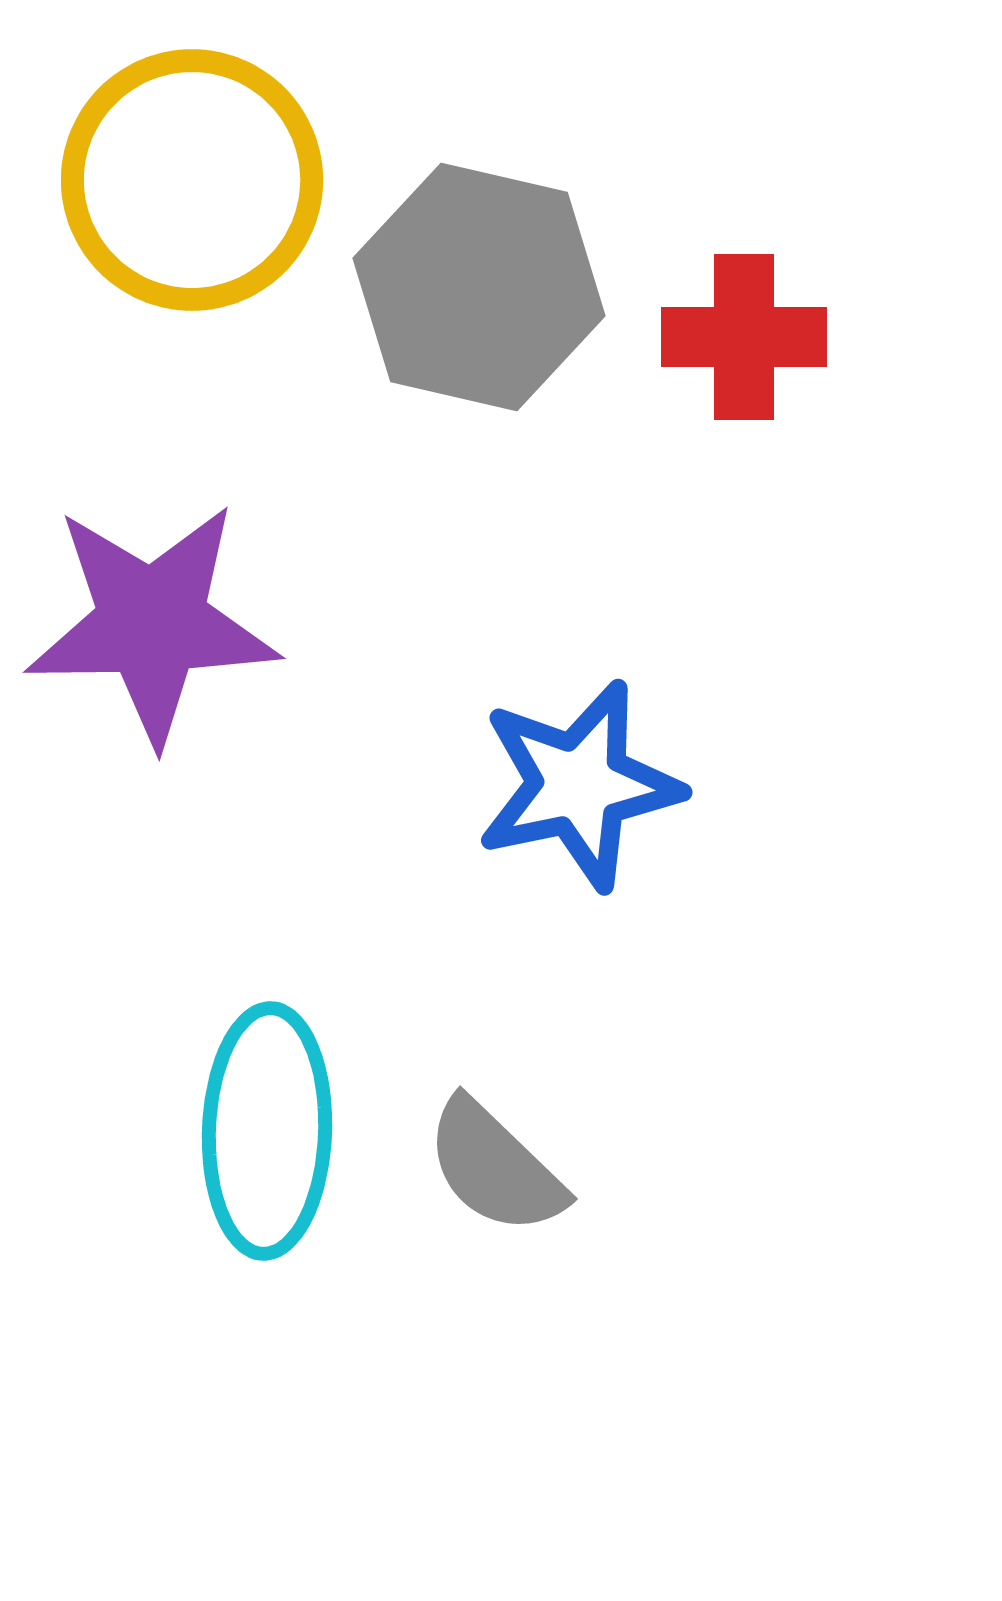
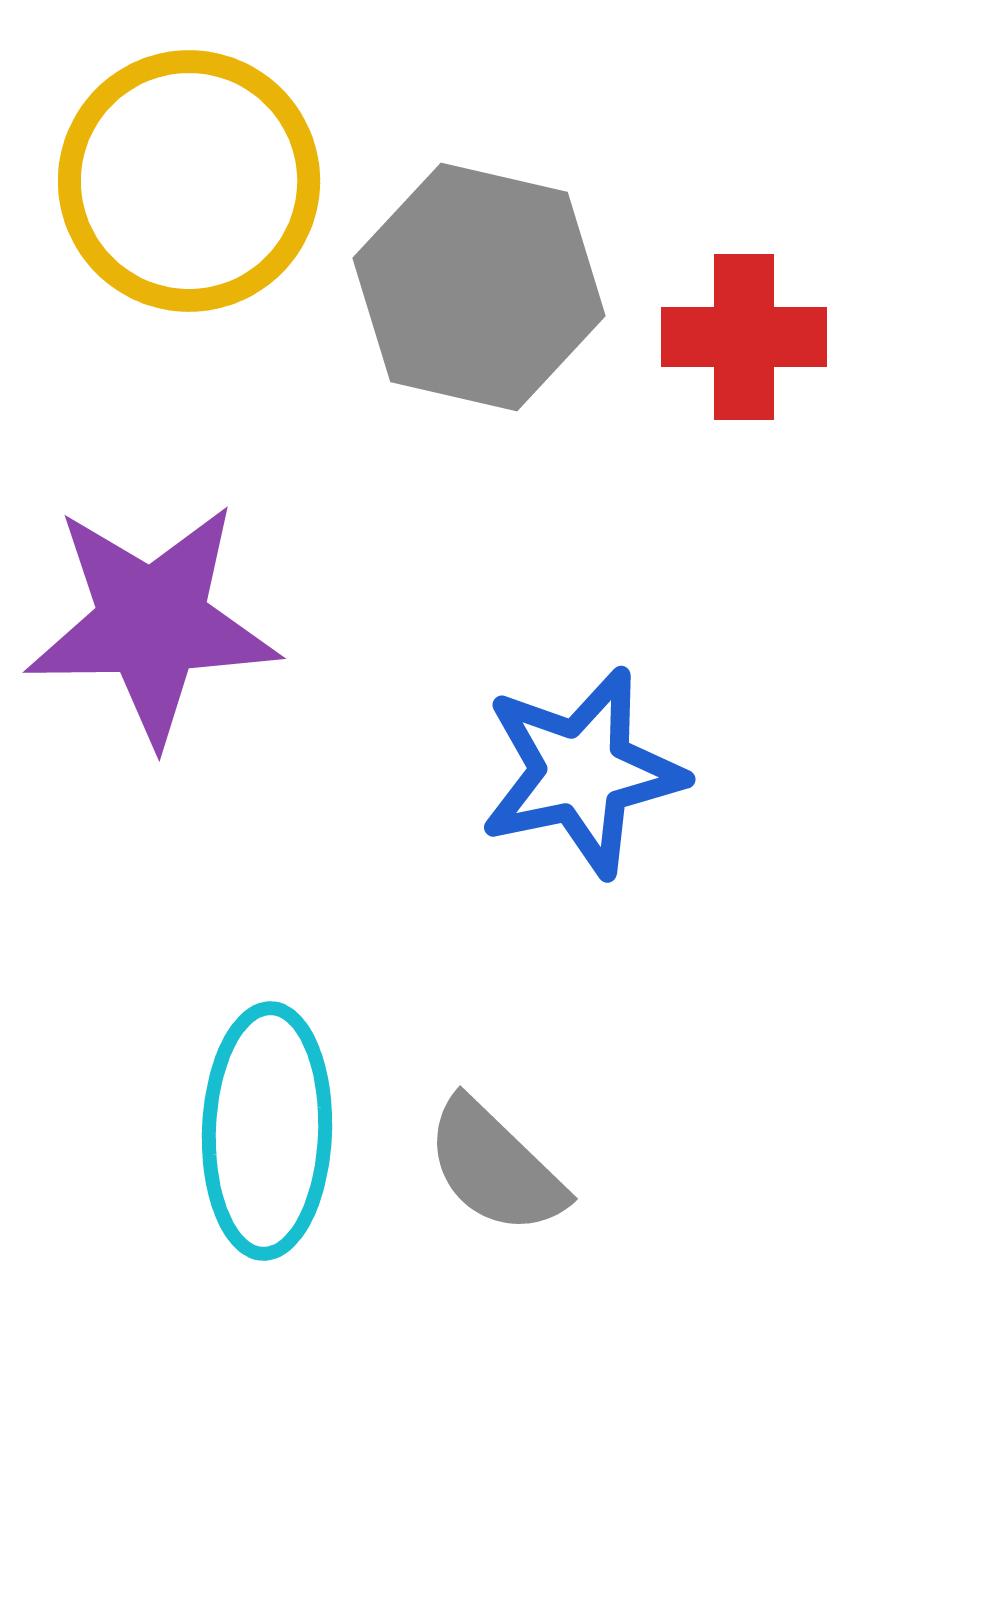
yellow circle: moved 3 px left, 1 px down
blue star: moved 3 px right, 13 px up
